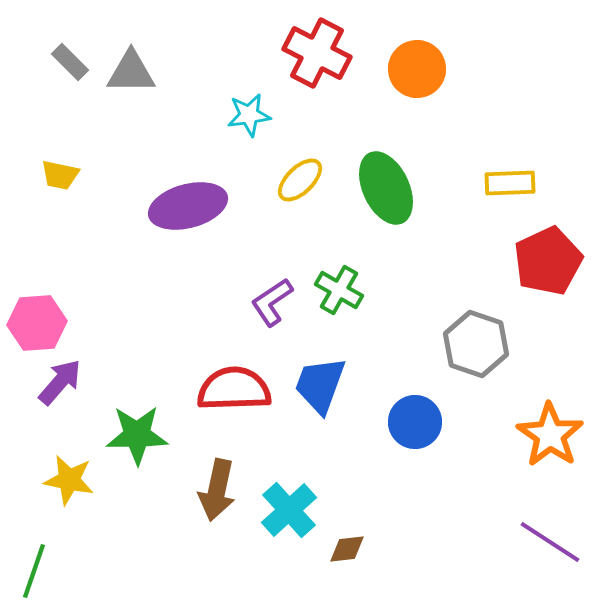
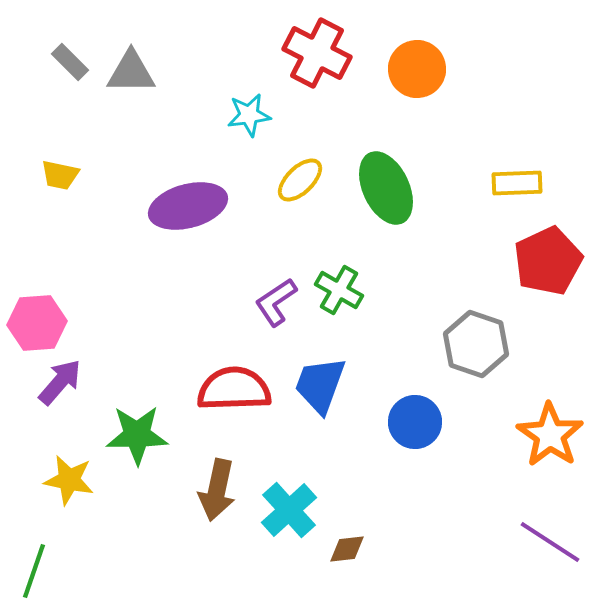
yellow rectangle: moved 7 px right
purple L-shape: moved 4 px right
